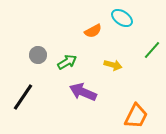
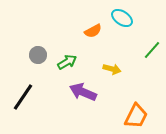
yellow arrow: moved 1 px left, 4 px down
